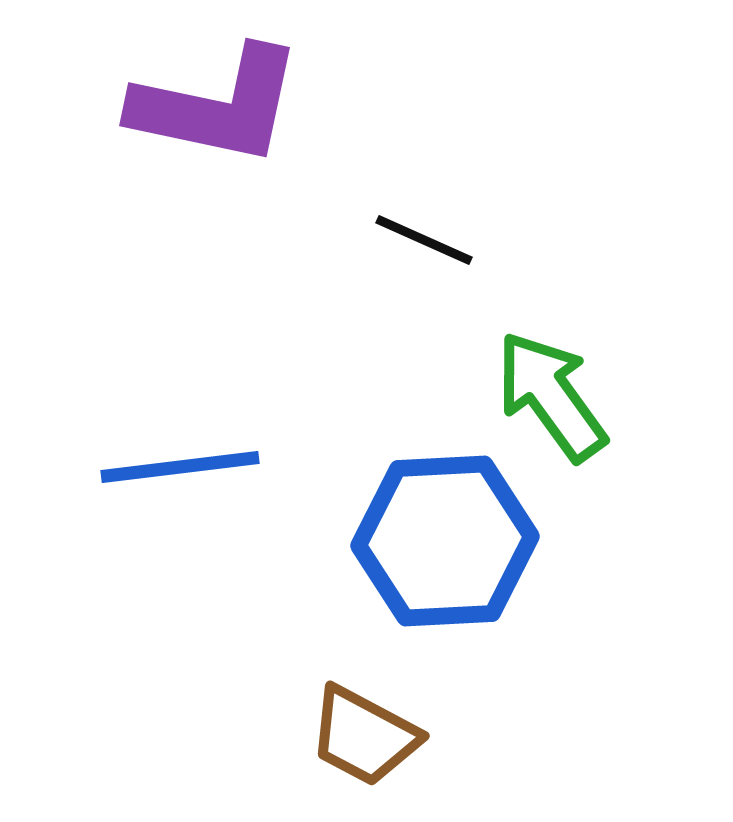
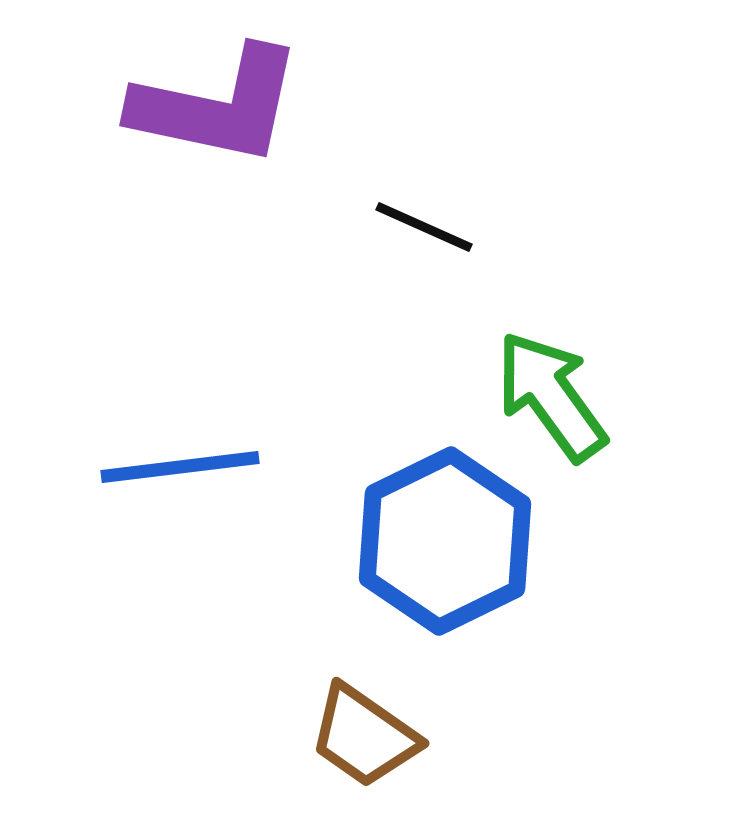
black line: moved 13 px up
blue hexagon: rotated 23 degrees counterclockwise
brown trapezoid: rotated 7 degrees clockwise
